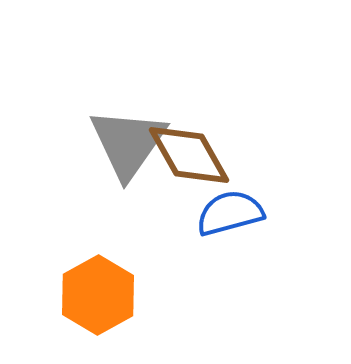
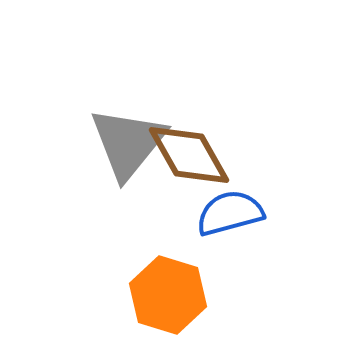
gray triangle: rotated 4 degrees clockwise
orange hexagon: moved 70 px right; rotated 14 degrees counterclockwise
